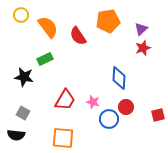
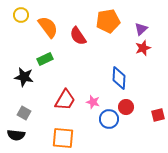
gray square: moved 1 px right
